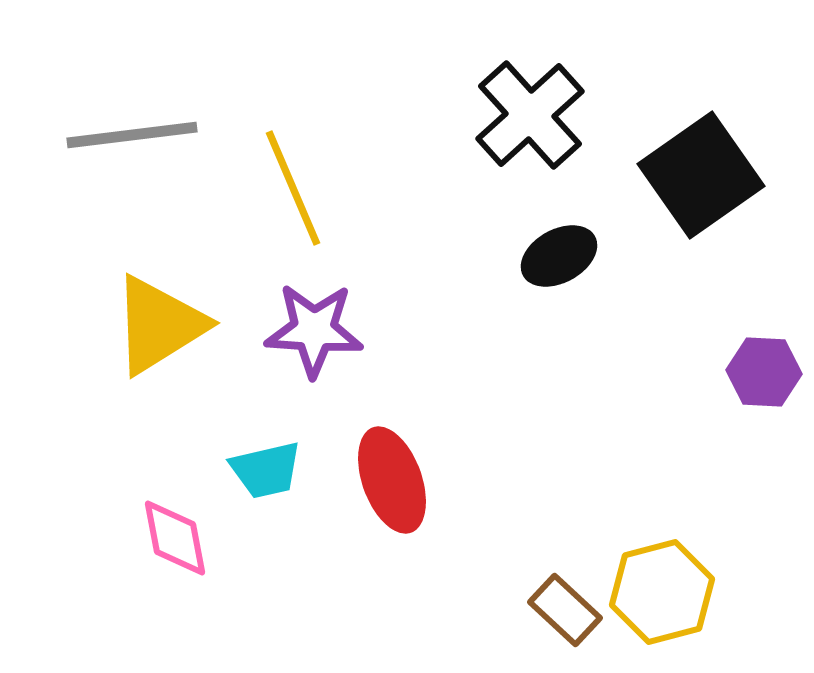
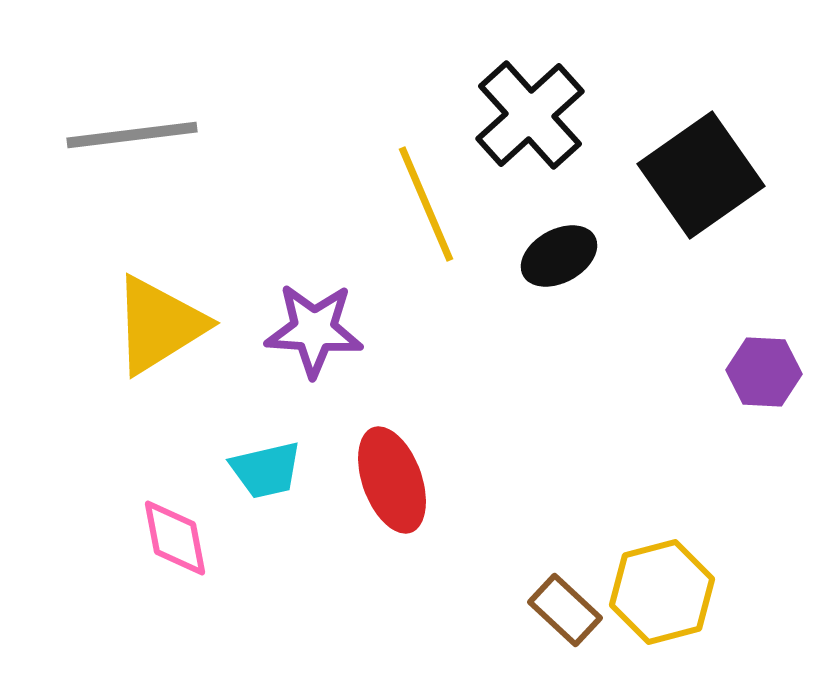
yellow line: moved 133 px right, 16 px down
